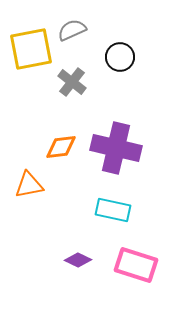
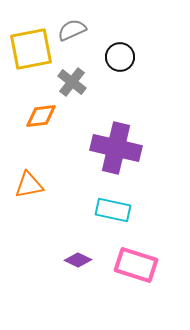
orange diamond: moved 20 px left, 31 px up
